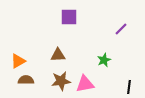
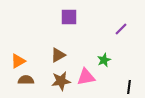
brown triangle: rotated 28 degrees counterclockwise
pink triangle: moved 1 px right, 7 px up
